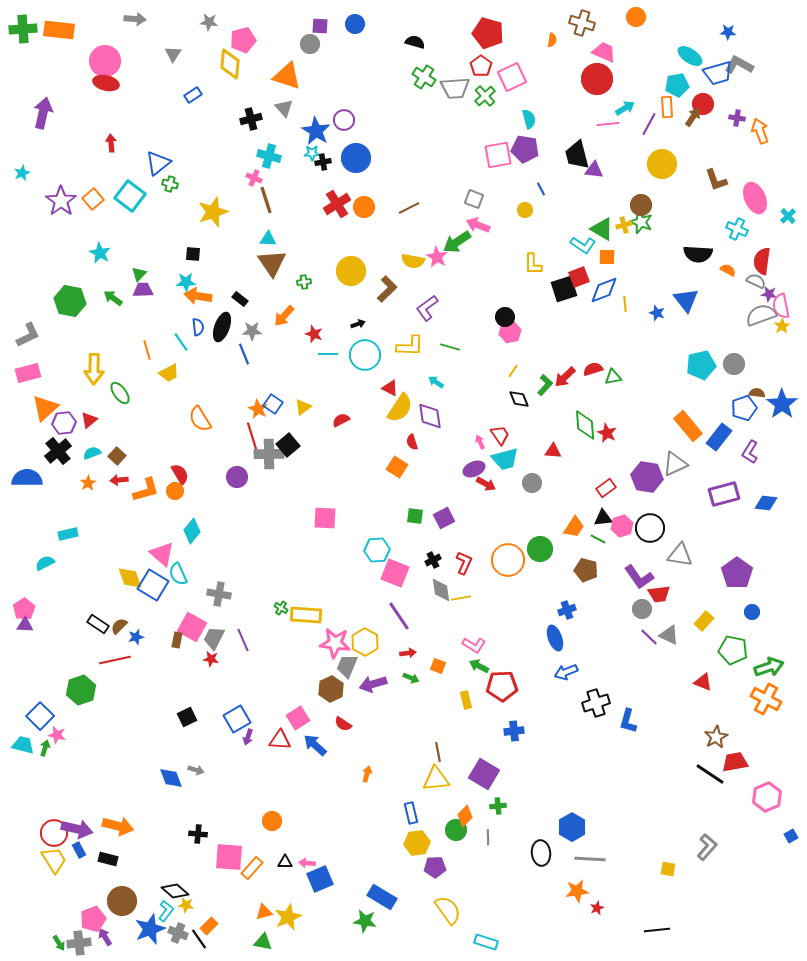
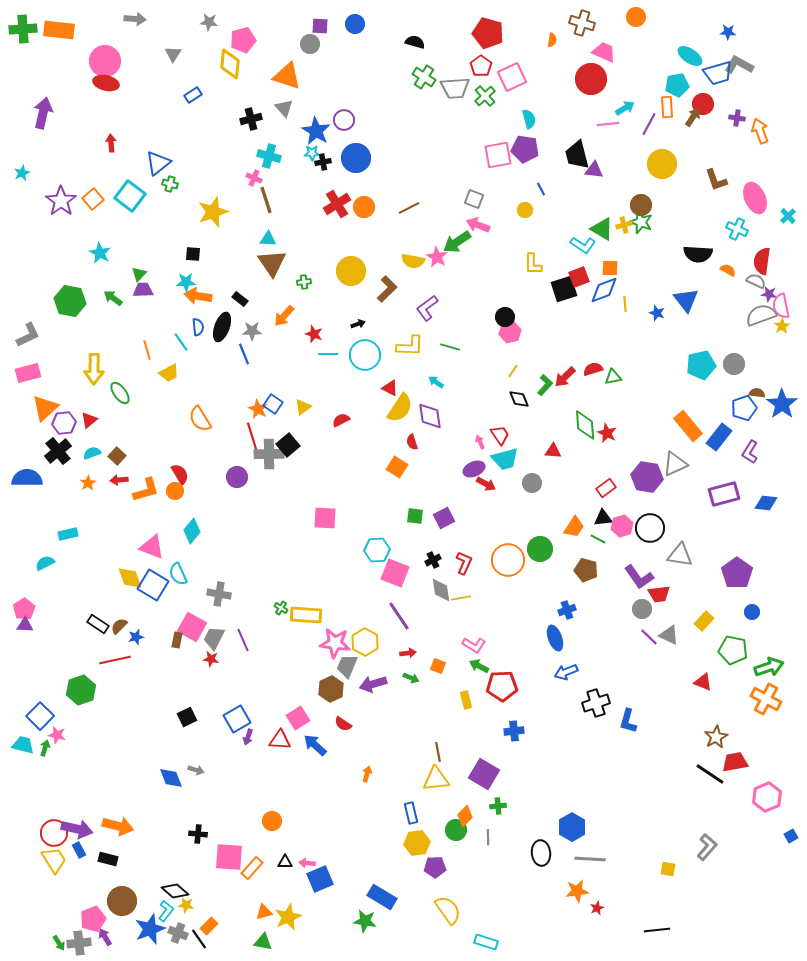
red circle at (597, 79): moved 6 px left
orange square at (607, 257): moved 3 px right, 11 px down
pink triangle at (162, 554): moved 10 px left, 7 px up; rotated 20 degrees counterclockwise
